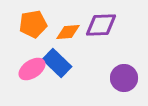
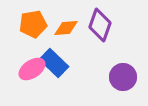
purple diamond: moved 1 px left; rotated 68 degrees counterclockwise
orange diamond: moved 2 px left, 4 px up
blue rectangle: moved 3 px left
purple circle: moved 1 px left, 1 px up
